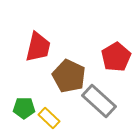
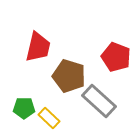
red pentagon: rotated 20 degrees counterclockwise
brown pentagon: rotated 8 degrees counterclockwise
